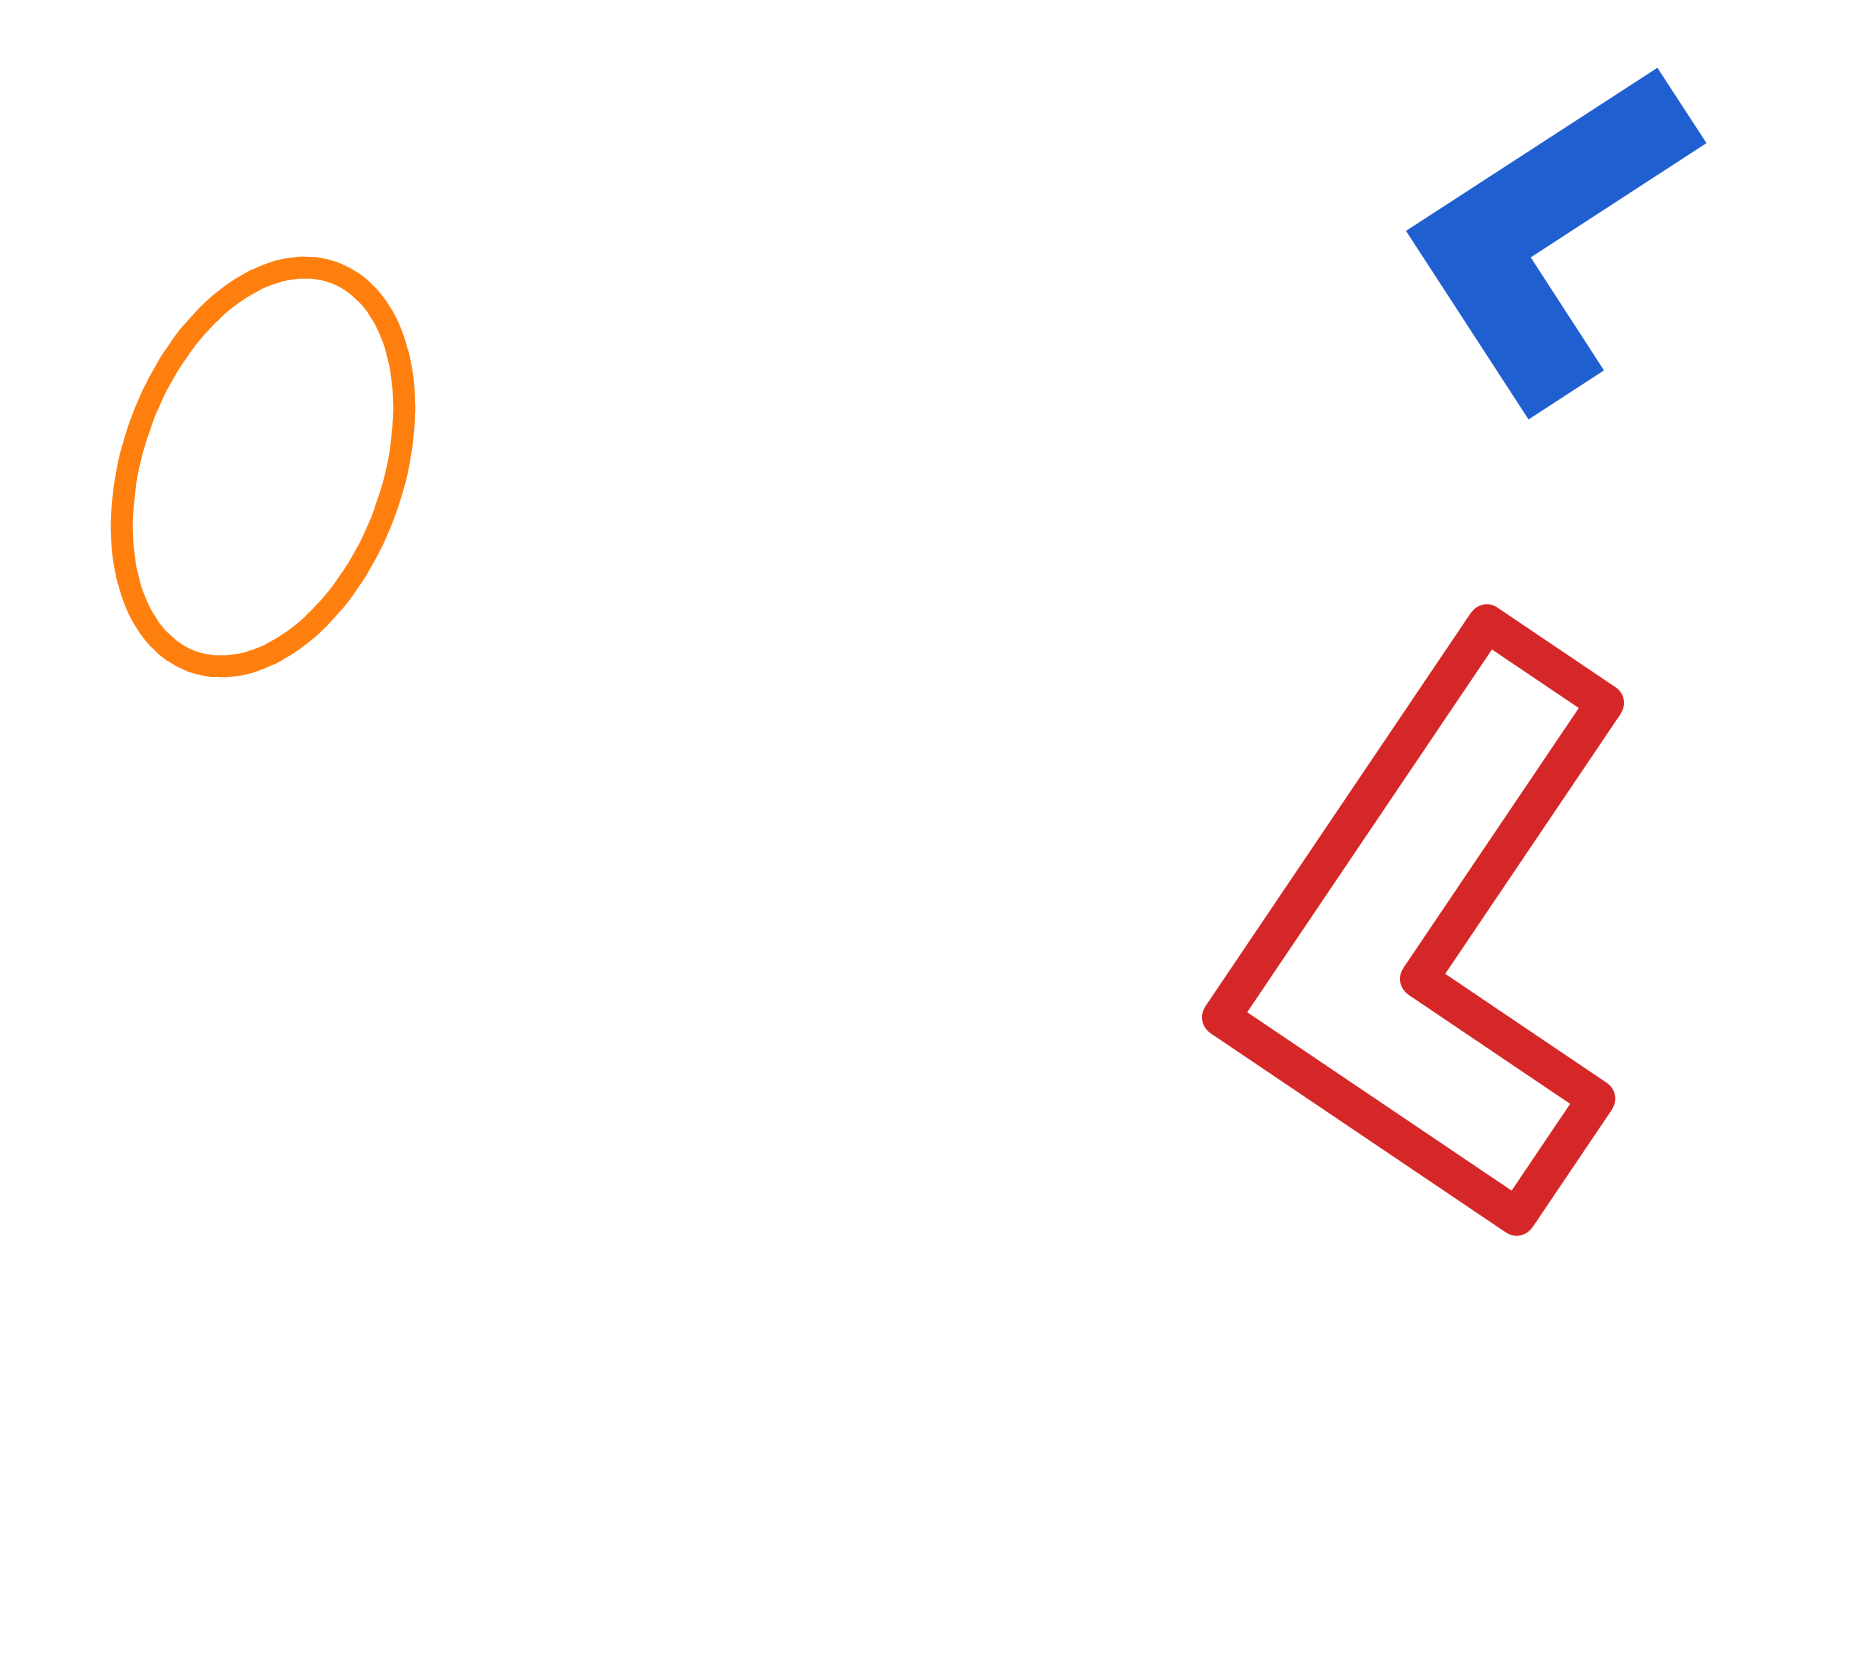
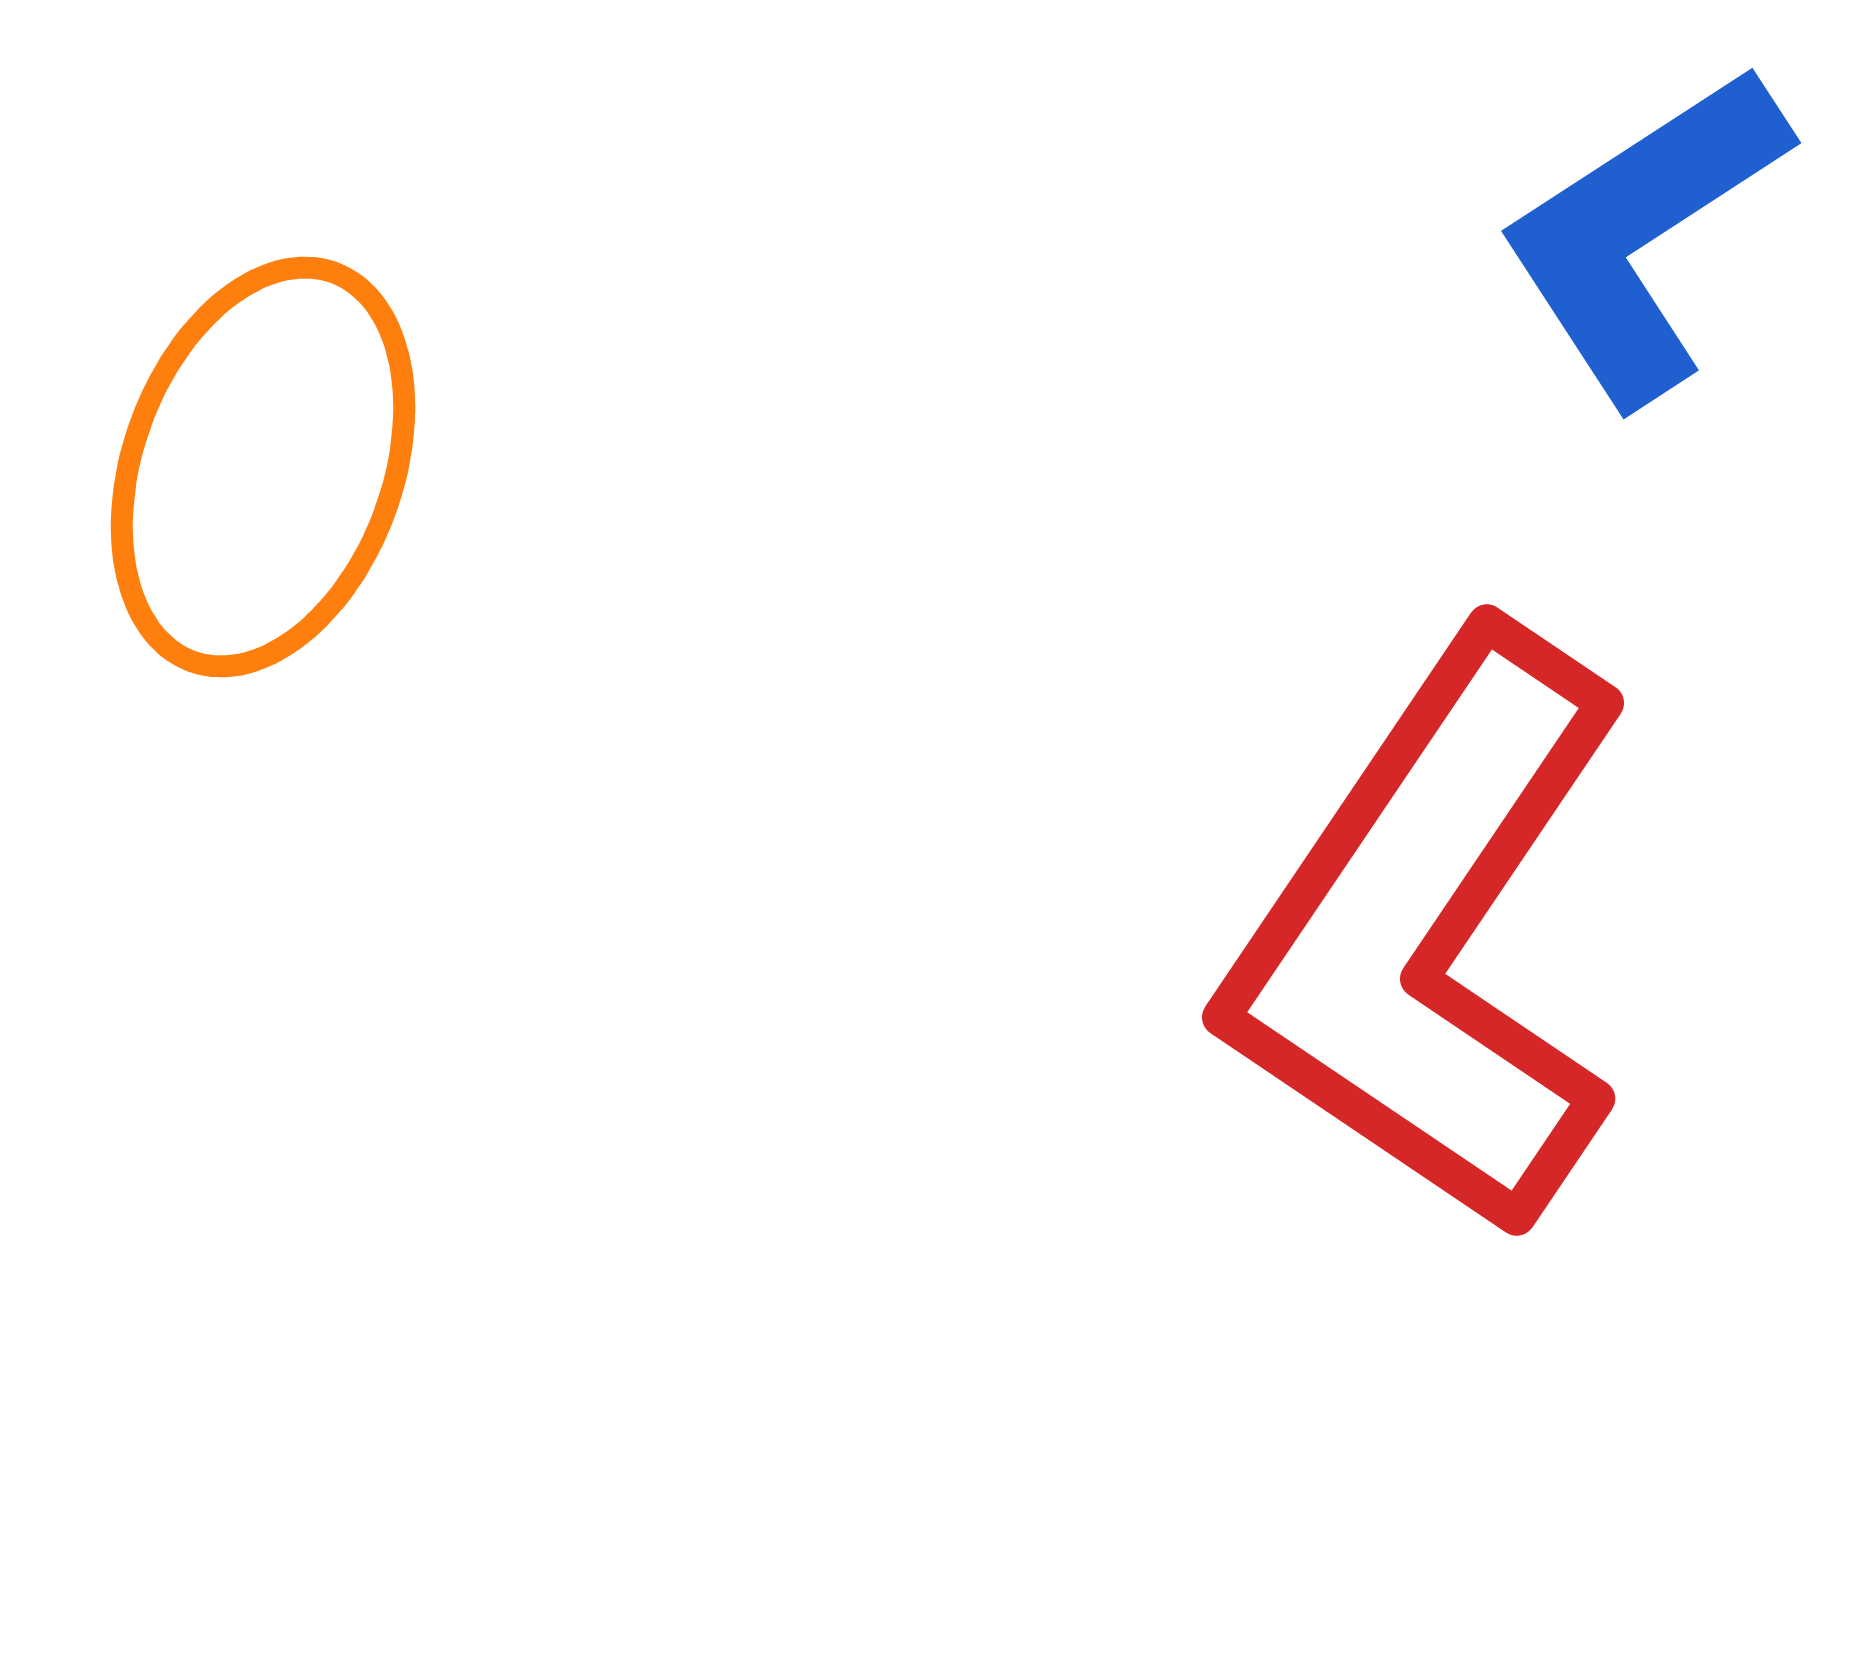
blue L-shape: moved 95 px right
